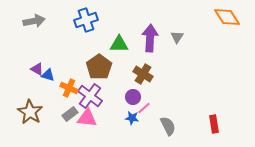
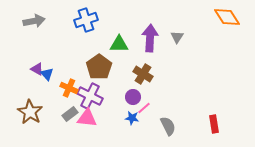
blue triangle: moved 1 px left, 1 px up; rotated 32 degrees clockwise
purple cross: rotated 10 degrees counterclockwise
